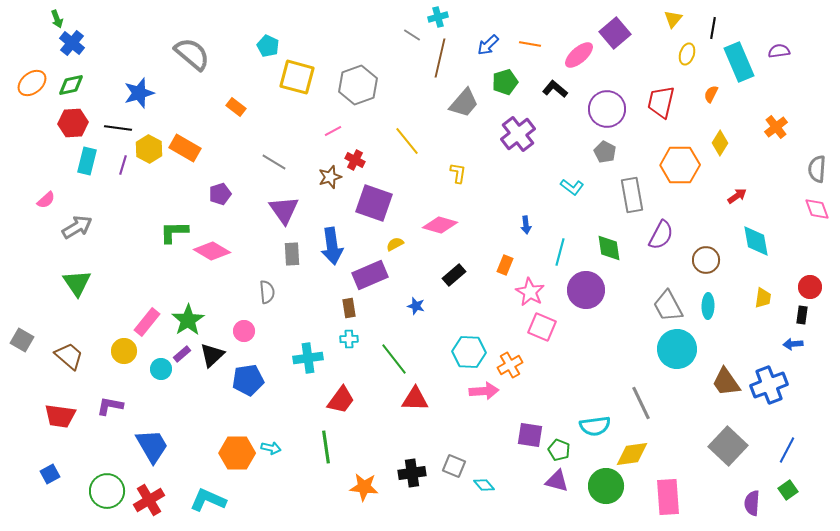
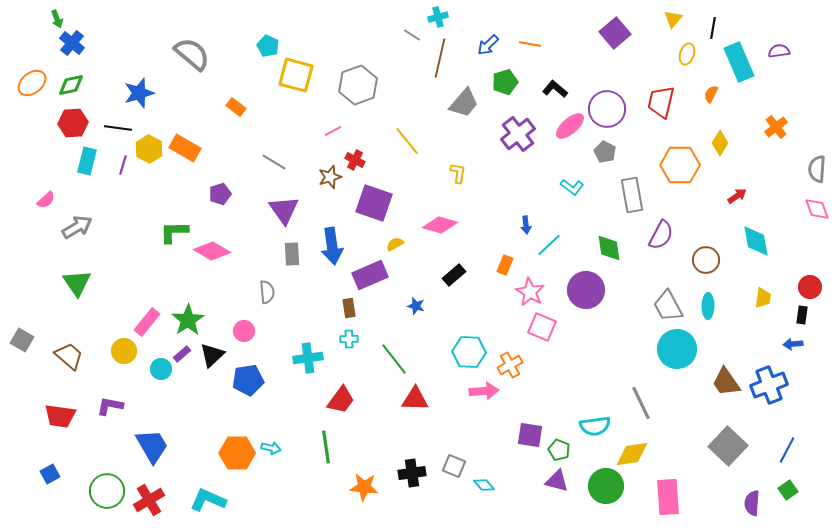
pink ellipse at (579, 55): moved 9 px left, 71 px down
yellow square at (297, 77): moved 1 px left, 2 px up
cyan line at (560, 252): moved 11 px left, 7 px up; rotated 32 degrees clockwise
